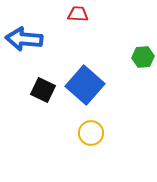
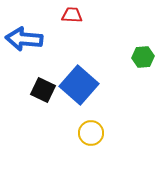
red trapezoid: moved 6 px left, 1 px down
blue square: moved 6 px left
